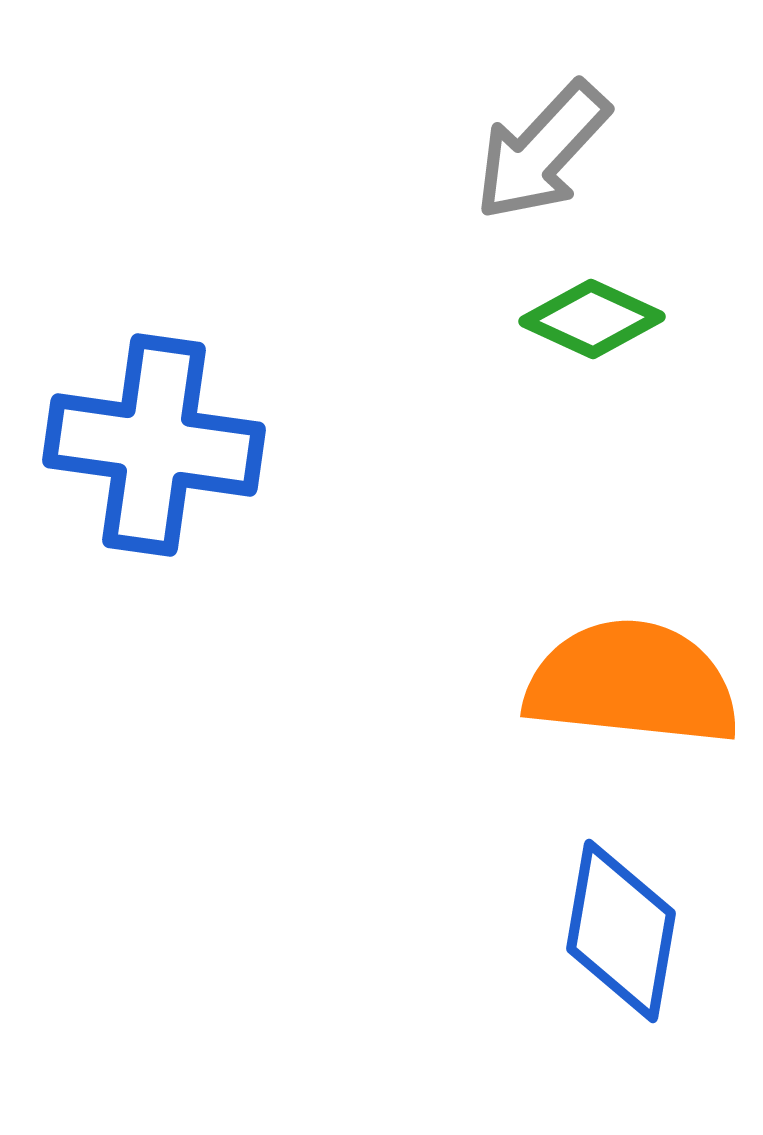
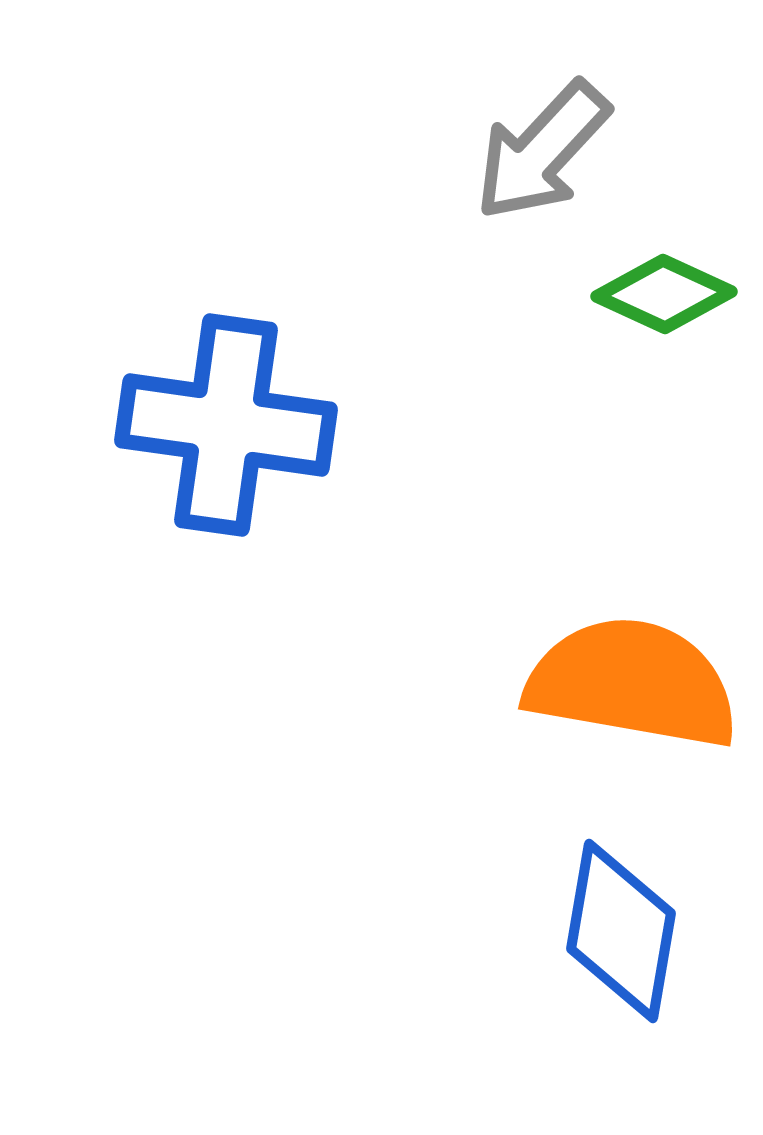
green diamond: moved 72 px right, 25 px up
blue cross: moved 72 px right, 20 px up
orange semicircle: rotated 4 degrees clockwise
